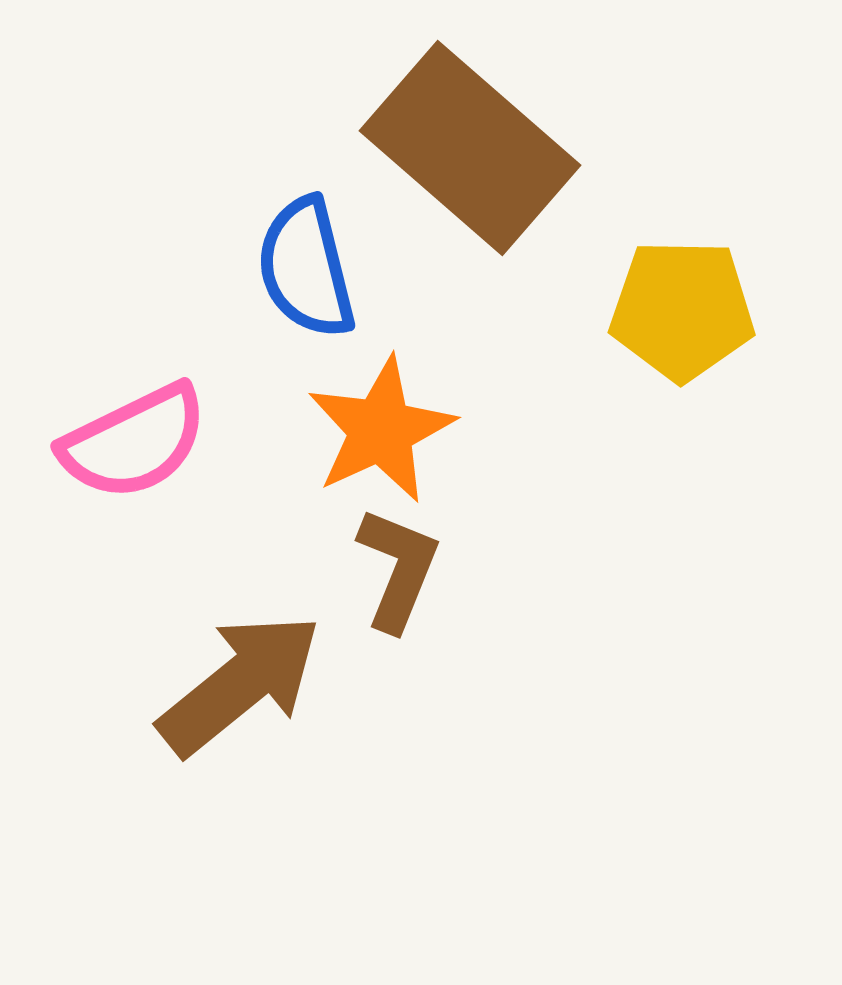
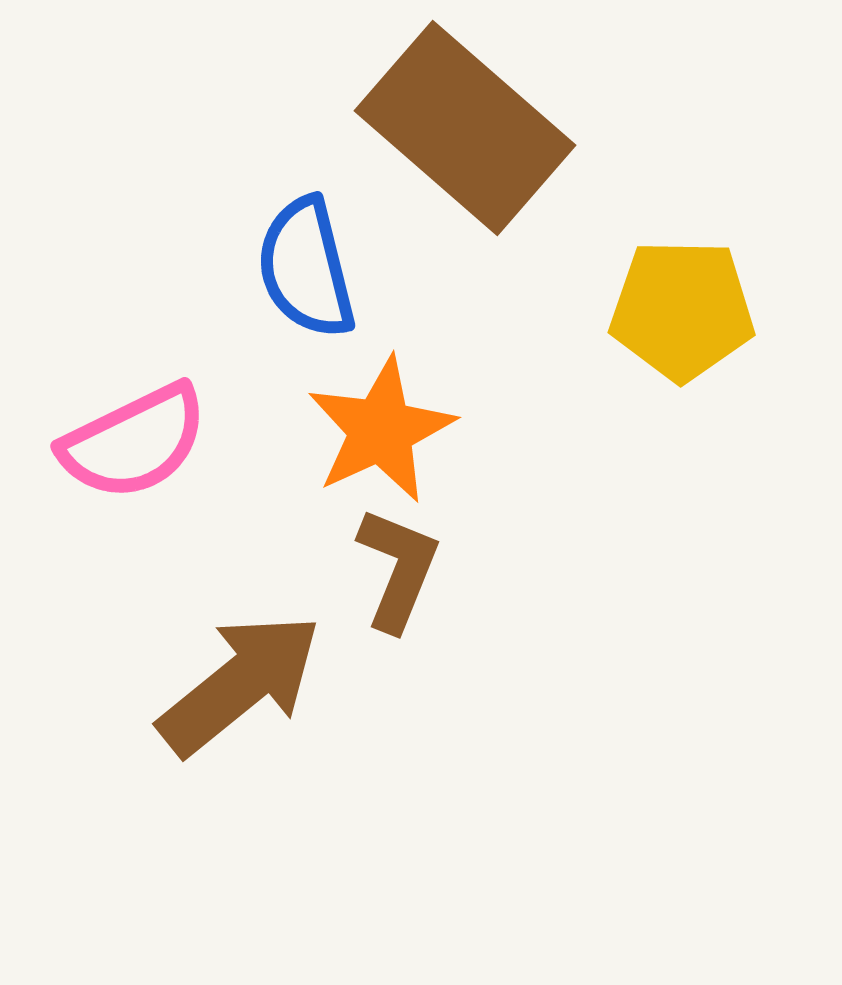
brown rectangle: moved 5 px left, 20 px up
